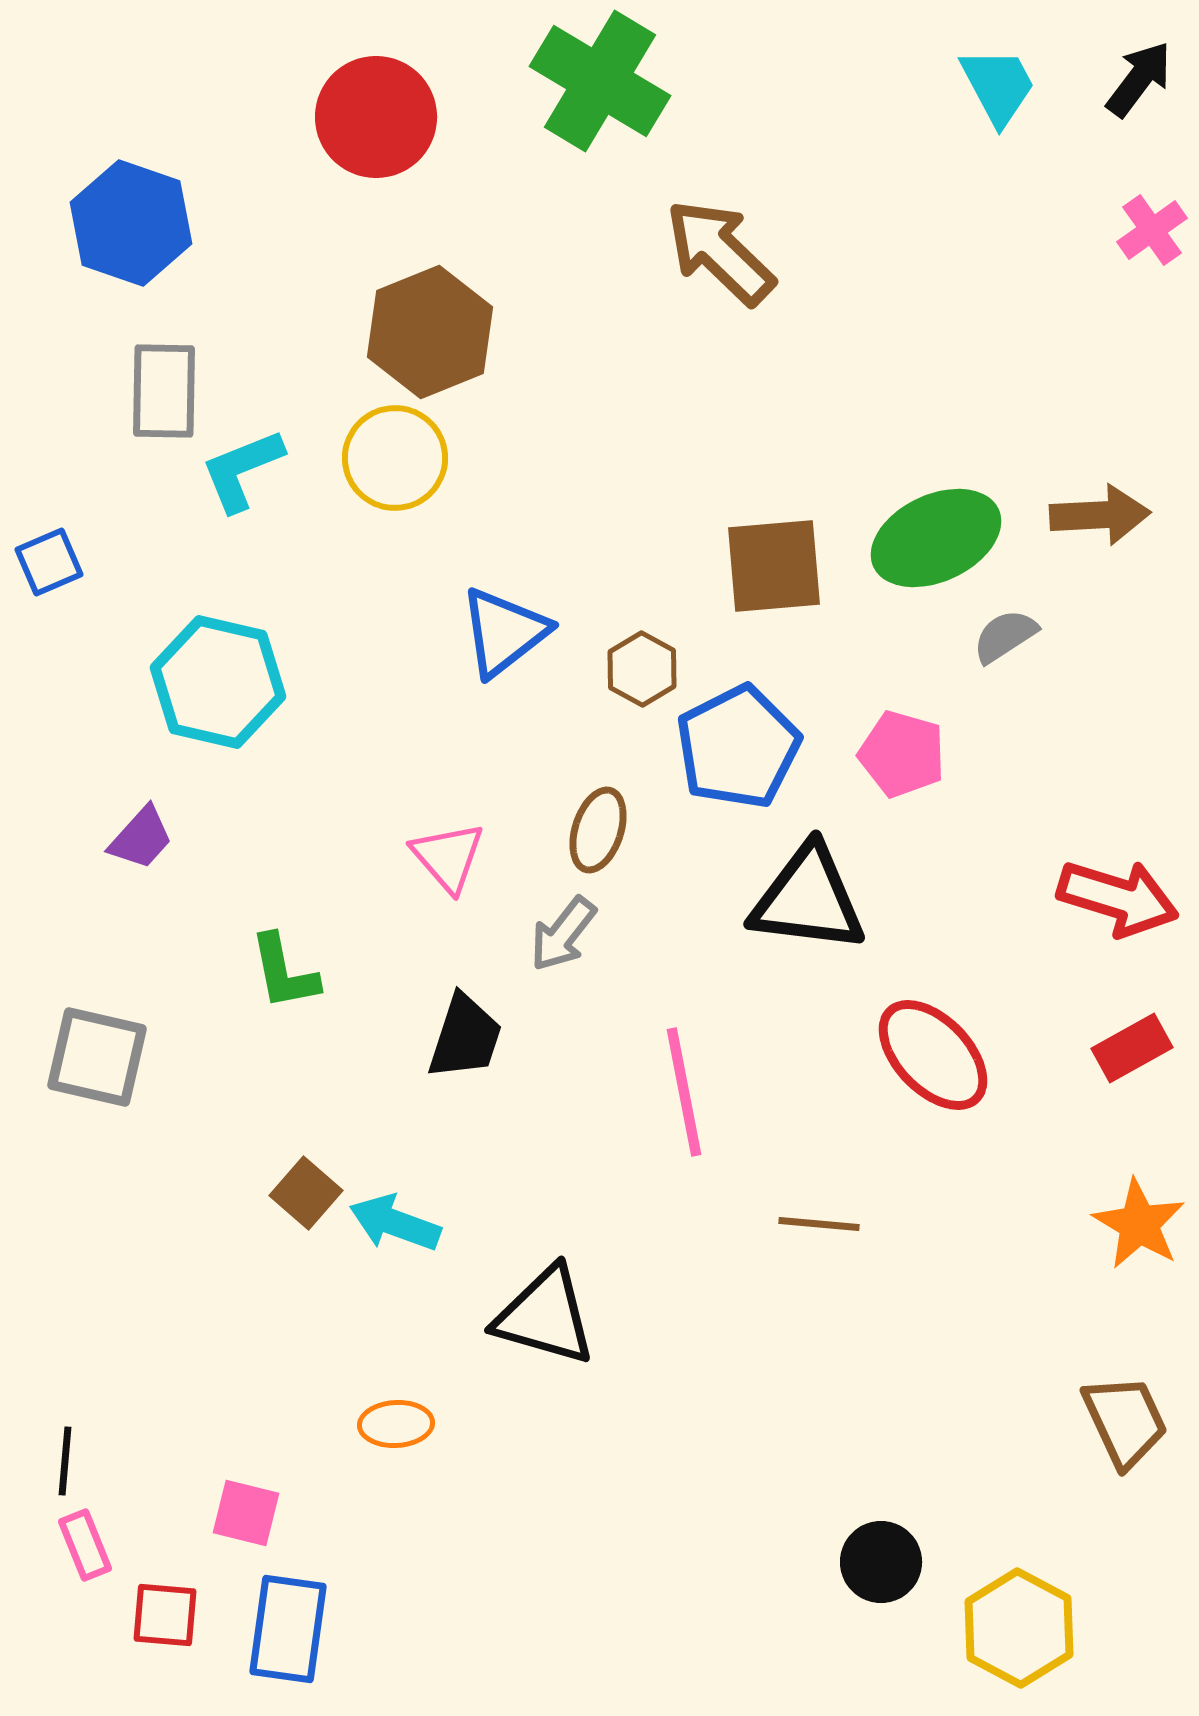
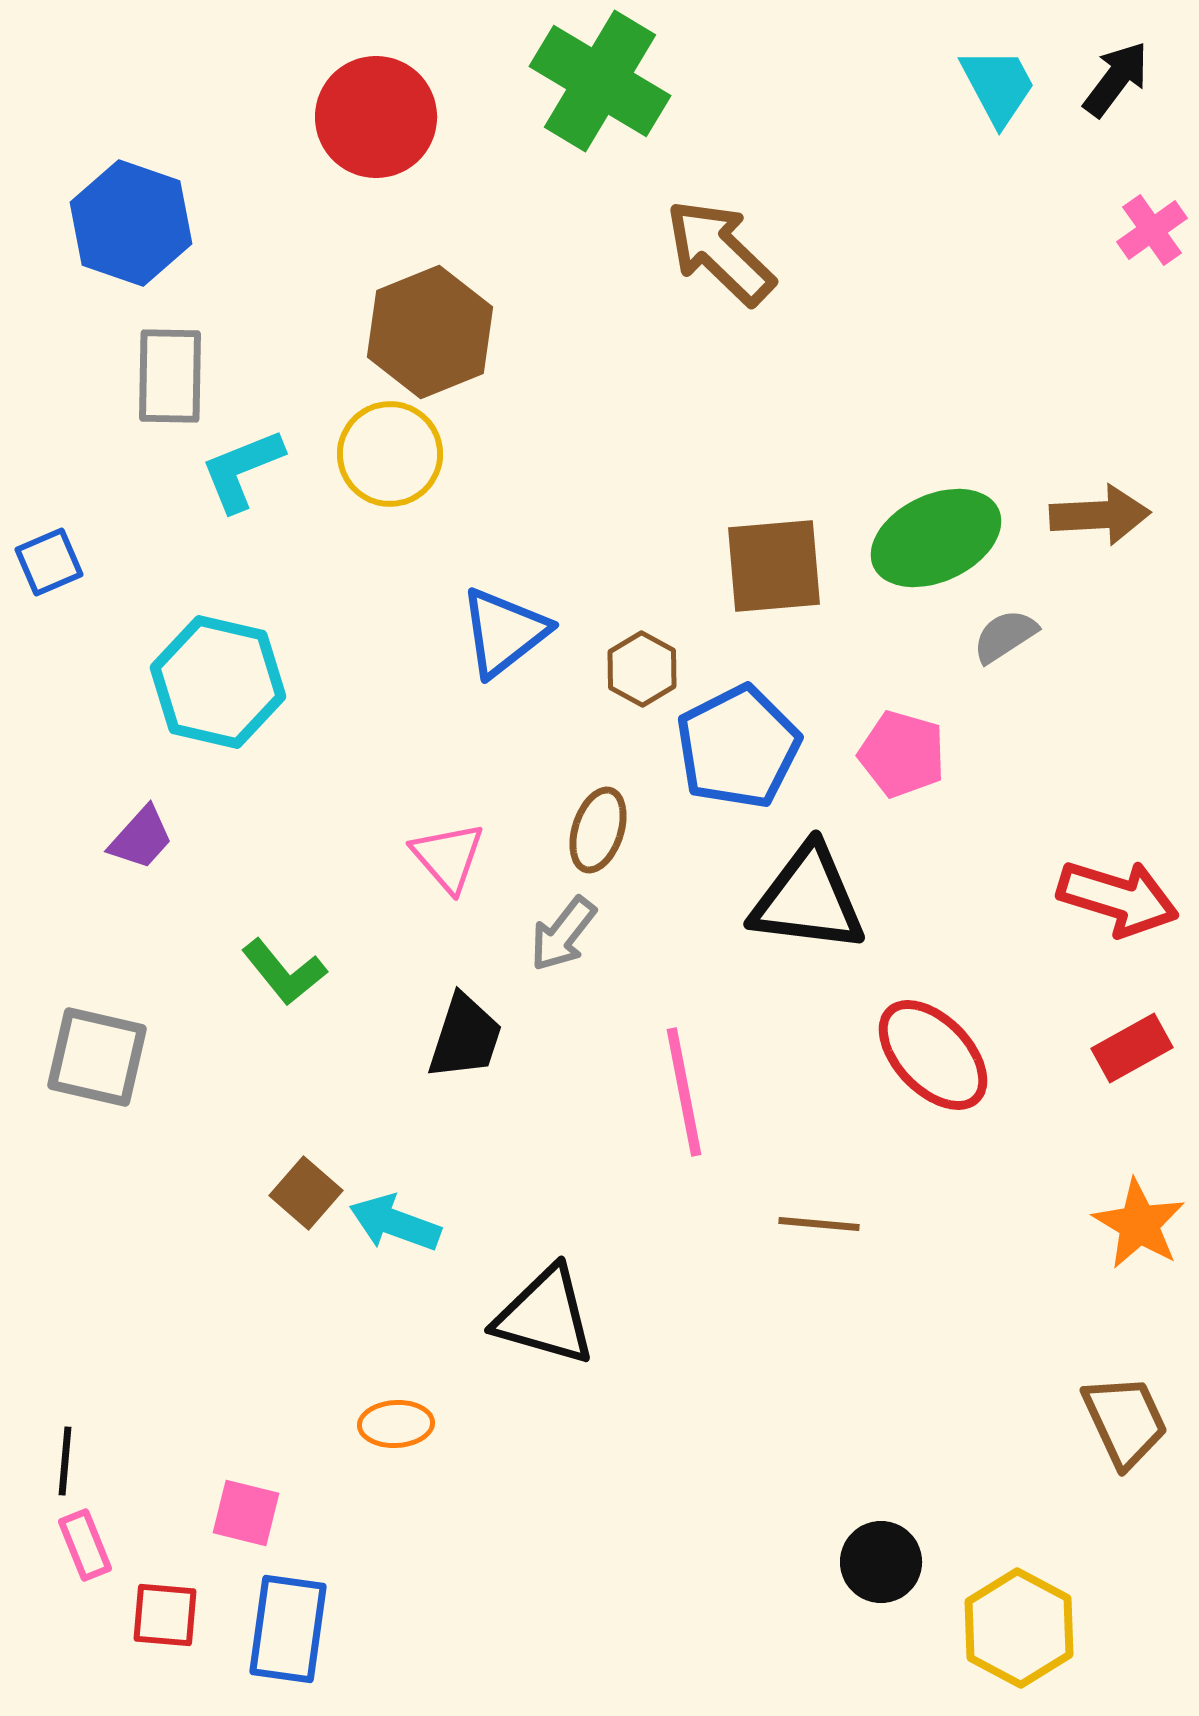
black arrow at (1139, 79): moved 23 px left
gray rectangle at (164, 391): moved 6 px right, 15 px up
yellow circle at (395, 458): moved 5 px left, 4 px up
green L-shape at (284, 972): rotated 28 degrees counterclockwise
